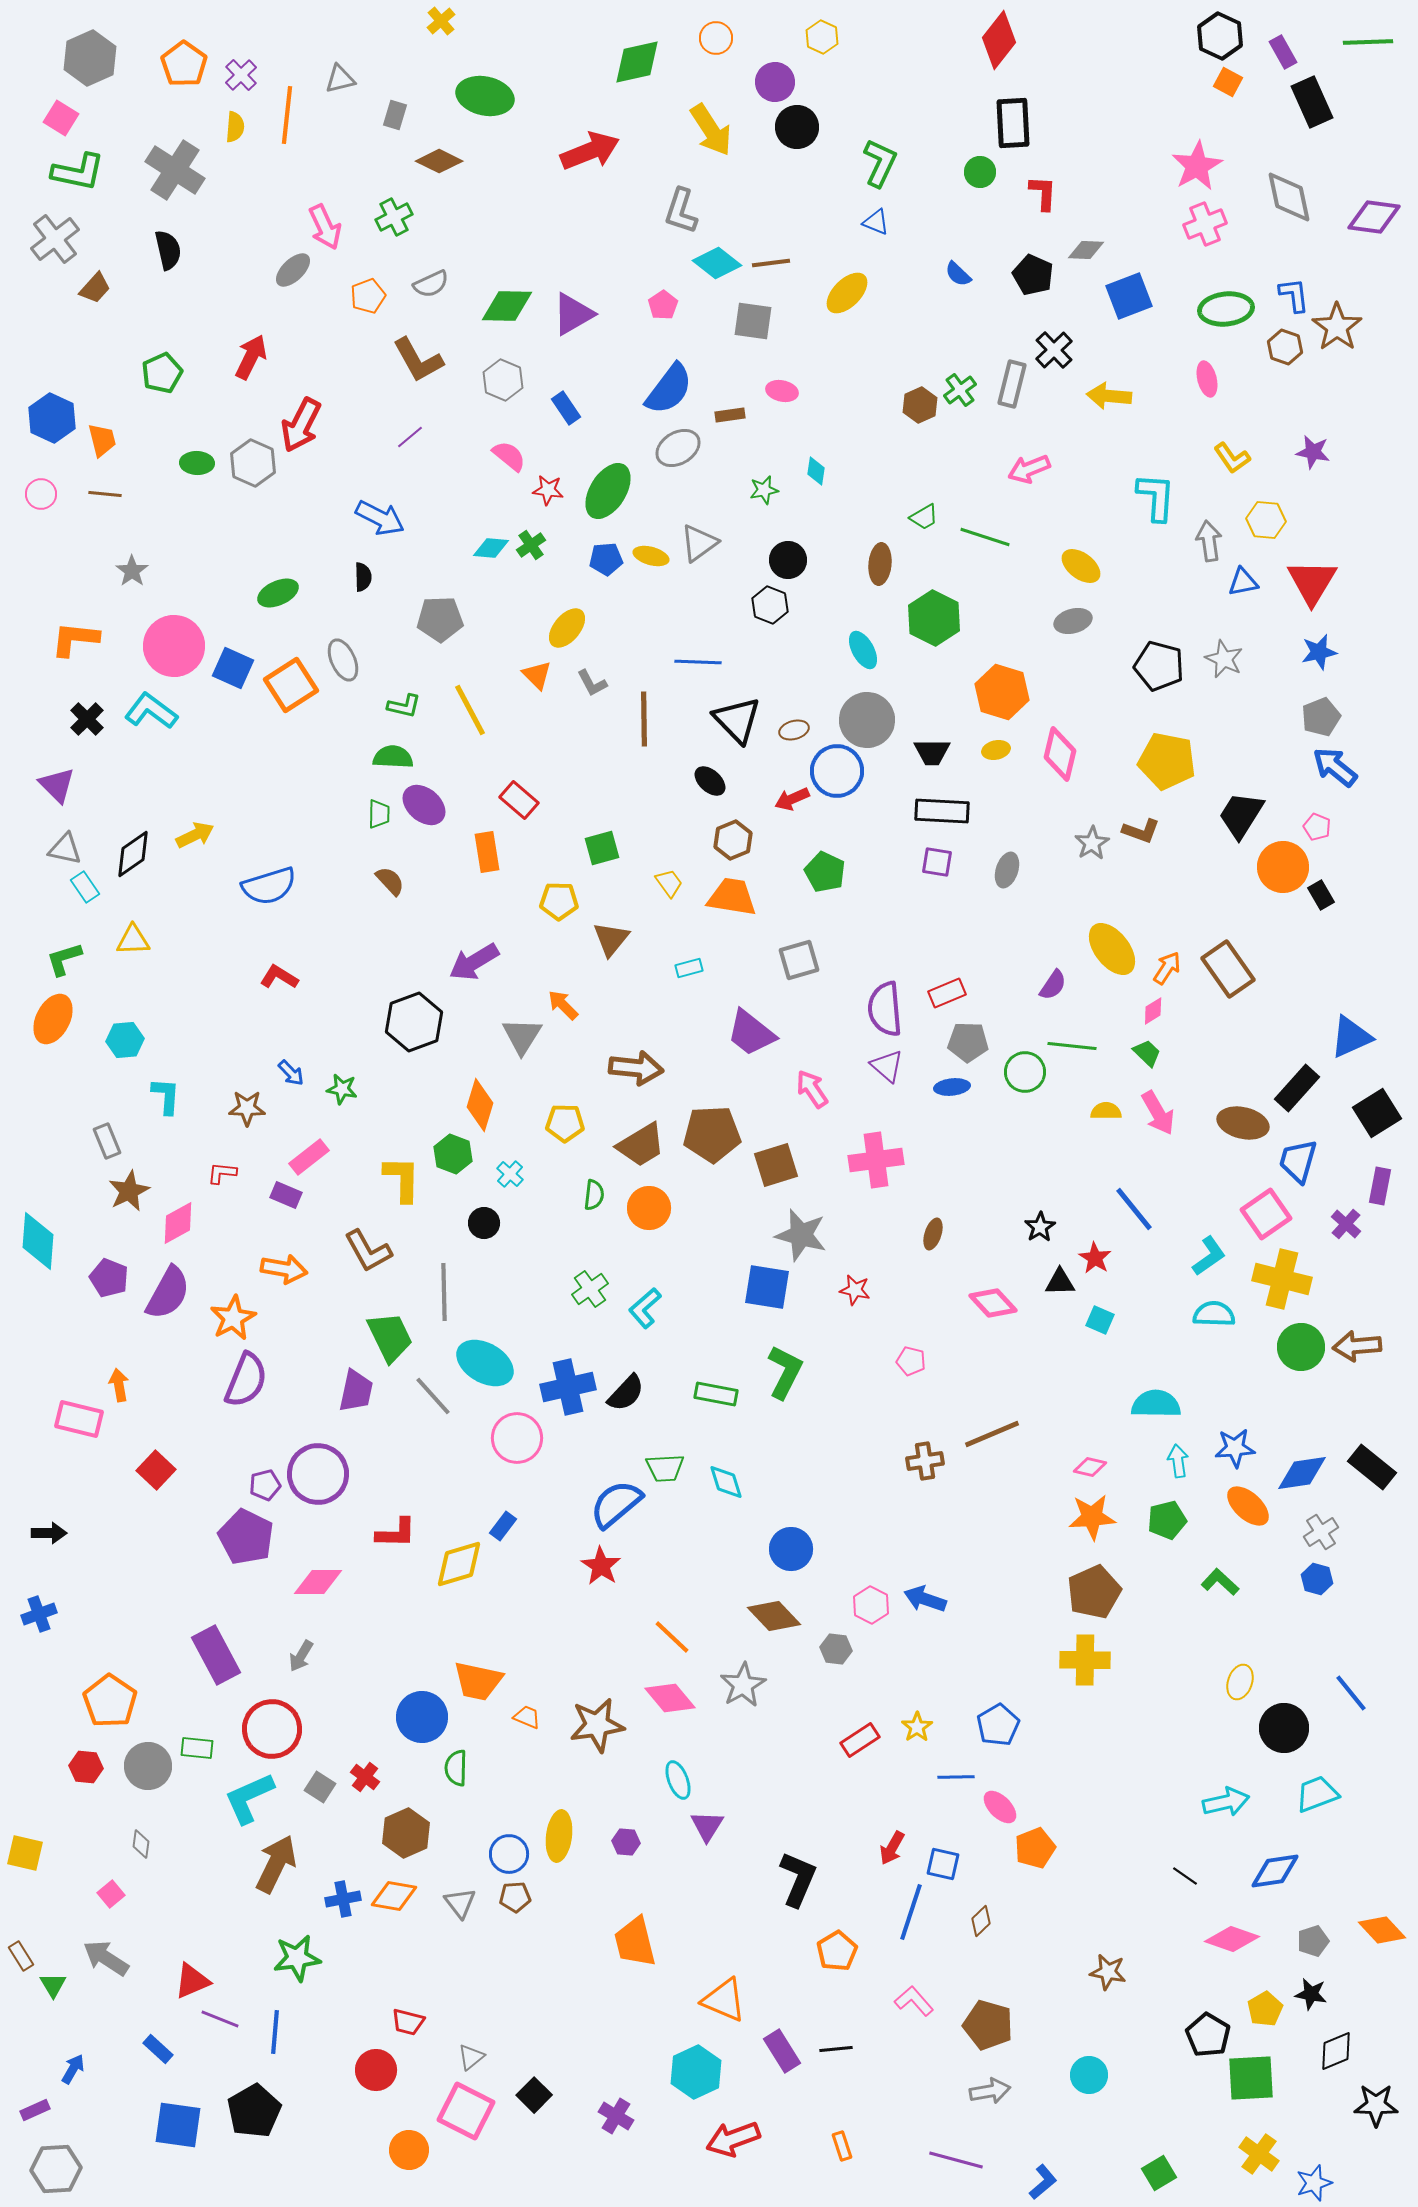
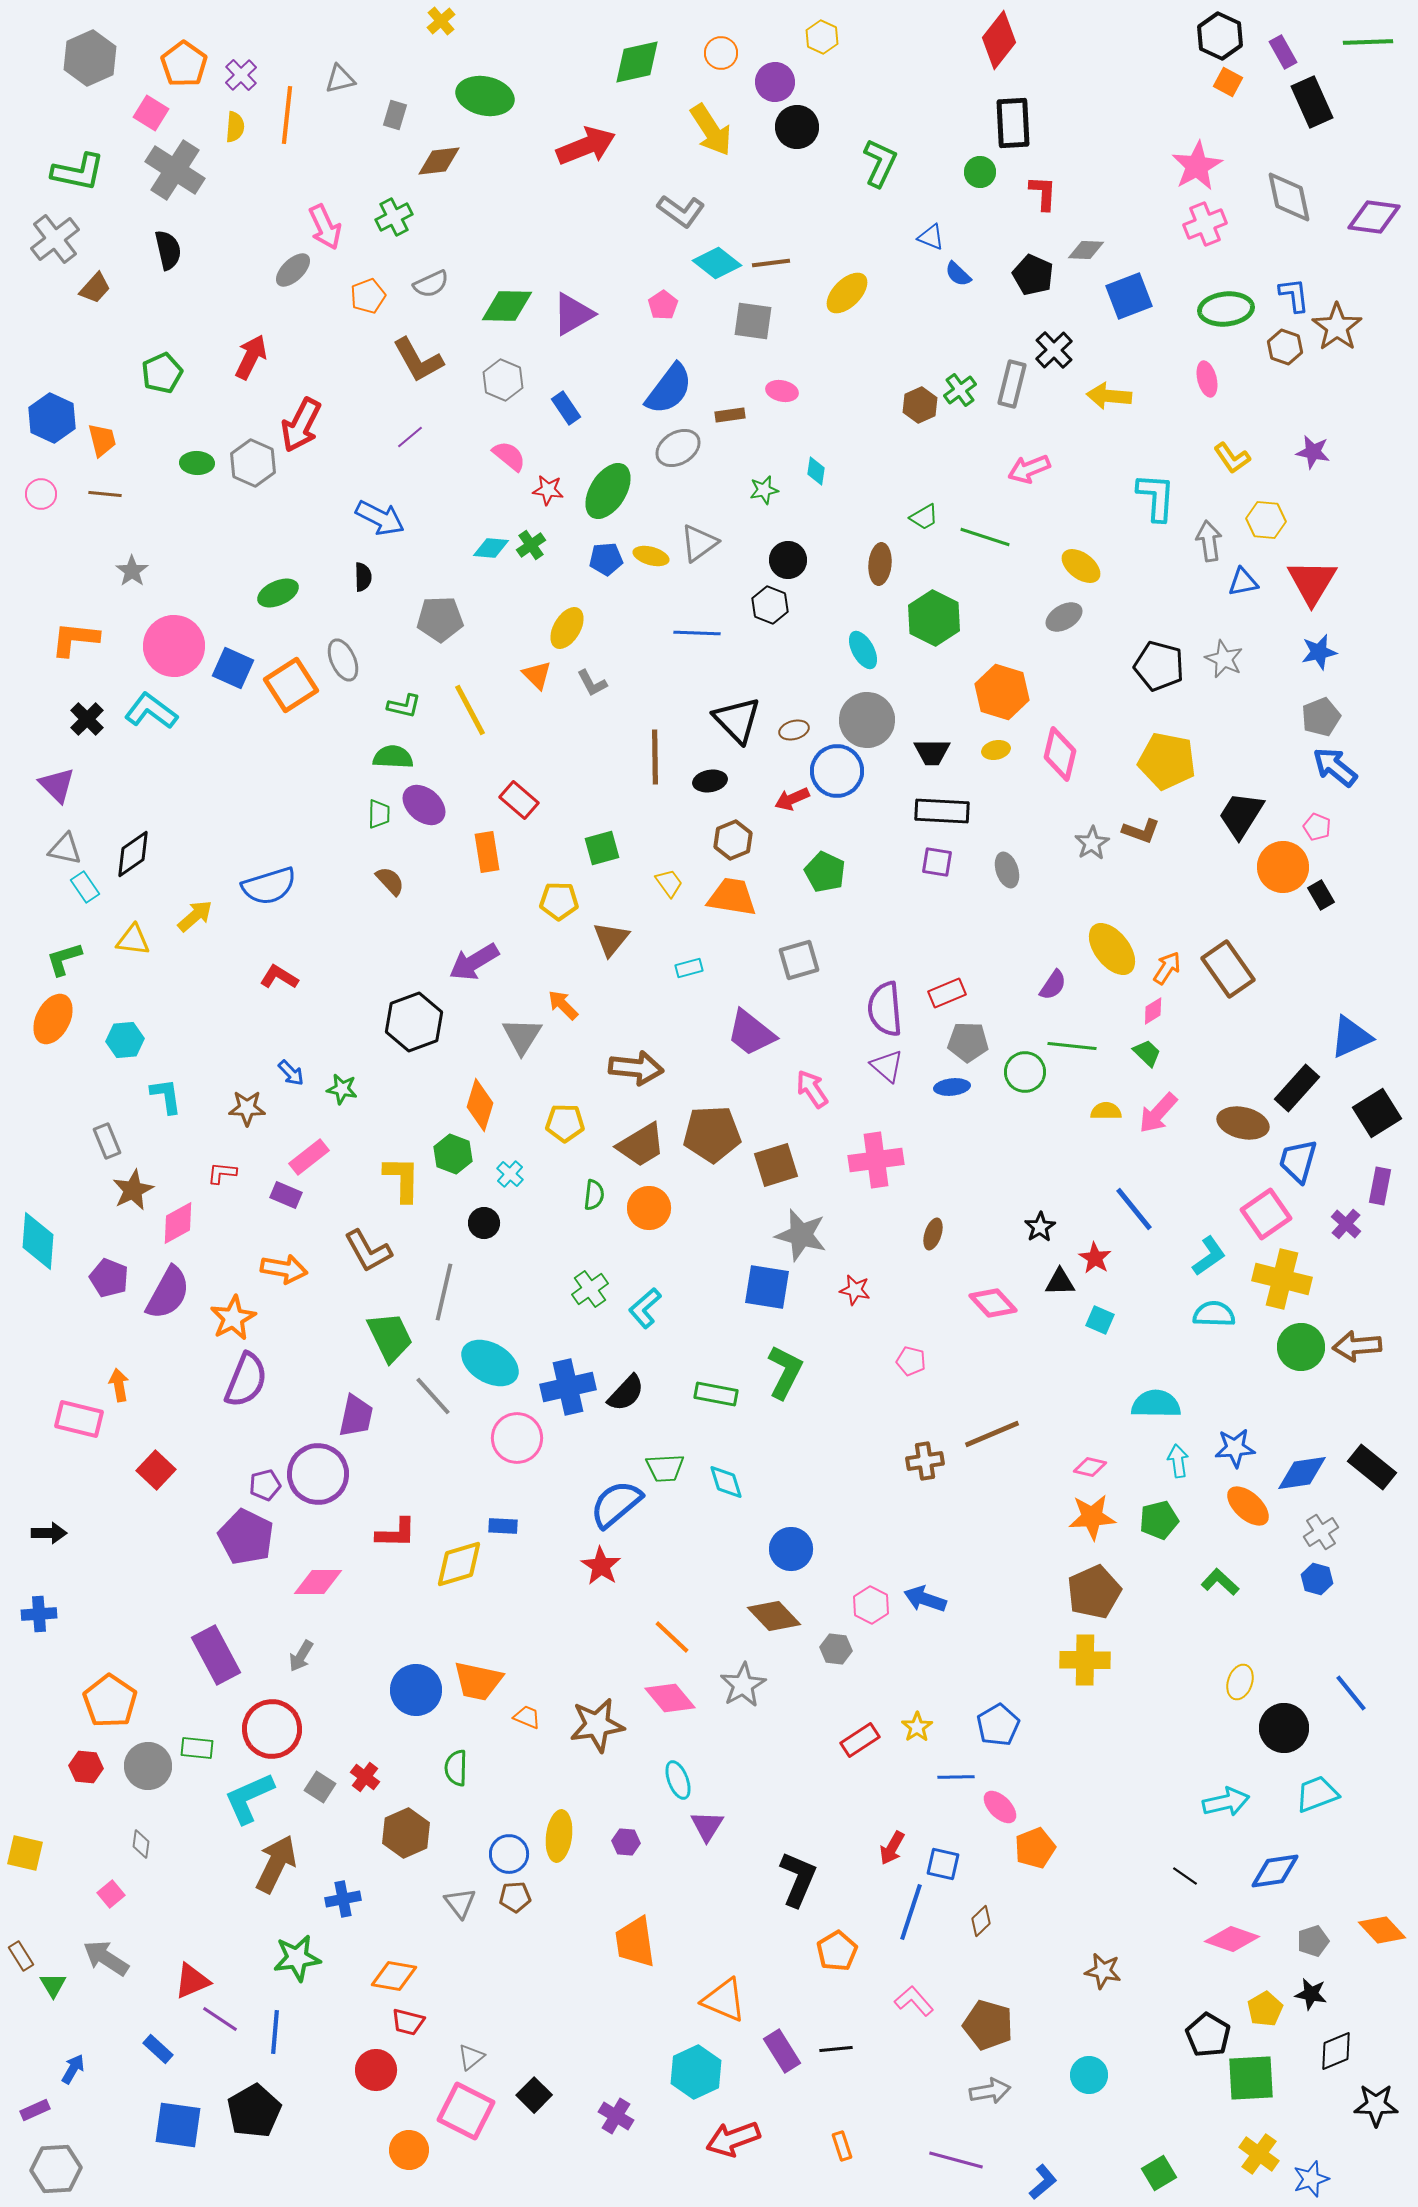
orange circle at (716, 38): moved 5 px right, 15 px down
pink square at (61, 118): moved 90 px right, 5 px up
red arrow at (590, 151): moved 4 px left, 5 px up
brown diamond at (439, 161): rotated 33 degrees counterclockwise
gray L-shape at (681, 211): rotated 72 degrees counterclockwise
blue triangle at (876, 222): moved 55 px right, 15 px down
gray ellipse at (1073, 621): moved 9 px left, 4 px up; rotated 15 degrees counterclockwise
yellow ellipse at (567, 628): rotated 9 degrees counterclockwise
blue line at (698, 662): moved 1 px left, 29 px up
brown line at (644, 719): moved 11 px right, 38 px down
black ellipse at (710, 781): rotated 52 degrees counterclockwise
yellow arrow at (195, 835): moved 81 px down; rotated 15 degrees counterclockwise
gray ellipse at (1007, 870): rotated 36 degrees counterclockwise
yellow triangle at (133, 940): rotated 9 degrees clockwise
cyan L-shape at (166, 1096): rotated 12 degrees counterclockwise
pink arrow at (1158, 1113): rotated 72 degrees clockwise
brown star at (129, 1191): moved 4 px right, 1 px up
gray line at (444, 1292): rotated 14 degrees clockwise
cyan ellipse at (485, 1363): moved 5 px right
purple trapezoid at (356, 1391): moved 25 px down
green pentagon at (1167, 1520): moved 8 px left
blue rectangle at (503, 1526): rotated 56 degrees clockwise
blue cross at (39, 1614): rotated 16 degrees clockwise
blue circle at (422, 1717): moved 6 px left, 27 px up
orange diamond at (394, 1896): moved 80 px down
orange trapezoid at (635, 1942): rotated 6 degrees clockwise
brown star at (1108, 1972): moved 5 px left, 1 px up
purple line at (220, 2019): rotated 12 degrees clockwise
blue star at (1314, 2183): moved 3 px left, 4 px up
